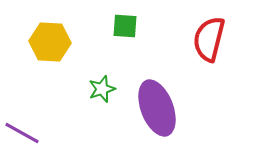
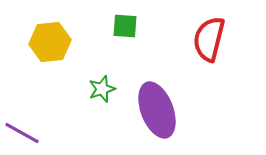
yellow hexagon: rotated 9 degrees counterclockwise
purple ellipse: moved 2 px down
